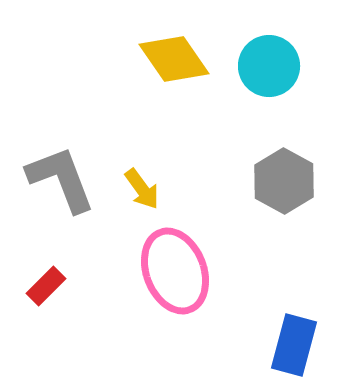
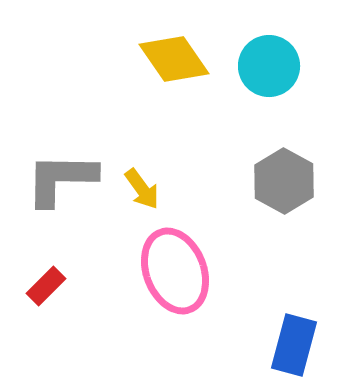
gray L-shape: rotated 68 degrees counterclockwise
